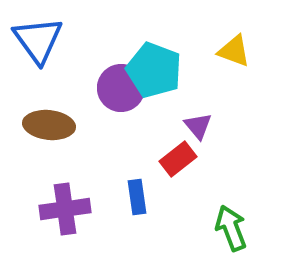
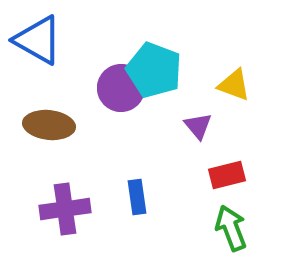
blue triangle: rotated 24 degrees counterclockwise
yellow triangle: moved 34 px down
red rectangle: moved 49 px right, 16 px down; rotated 24 degrees clockwise
